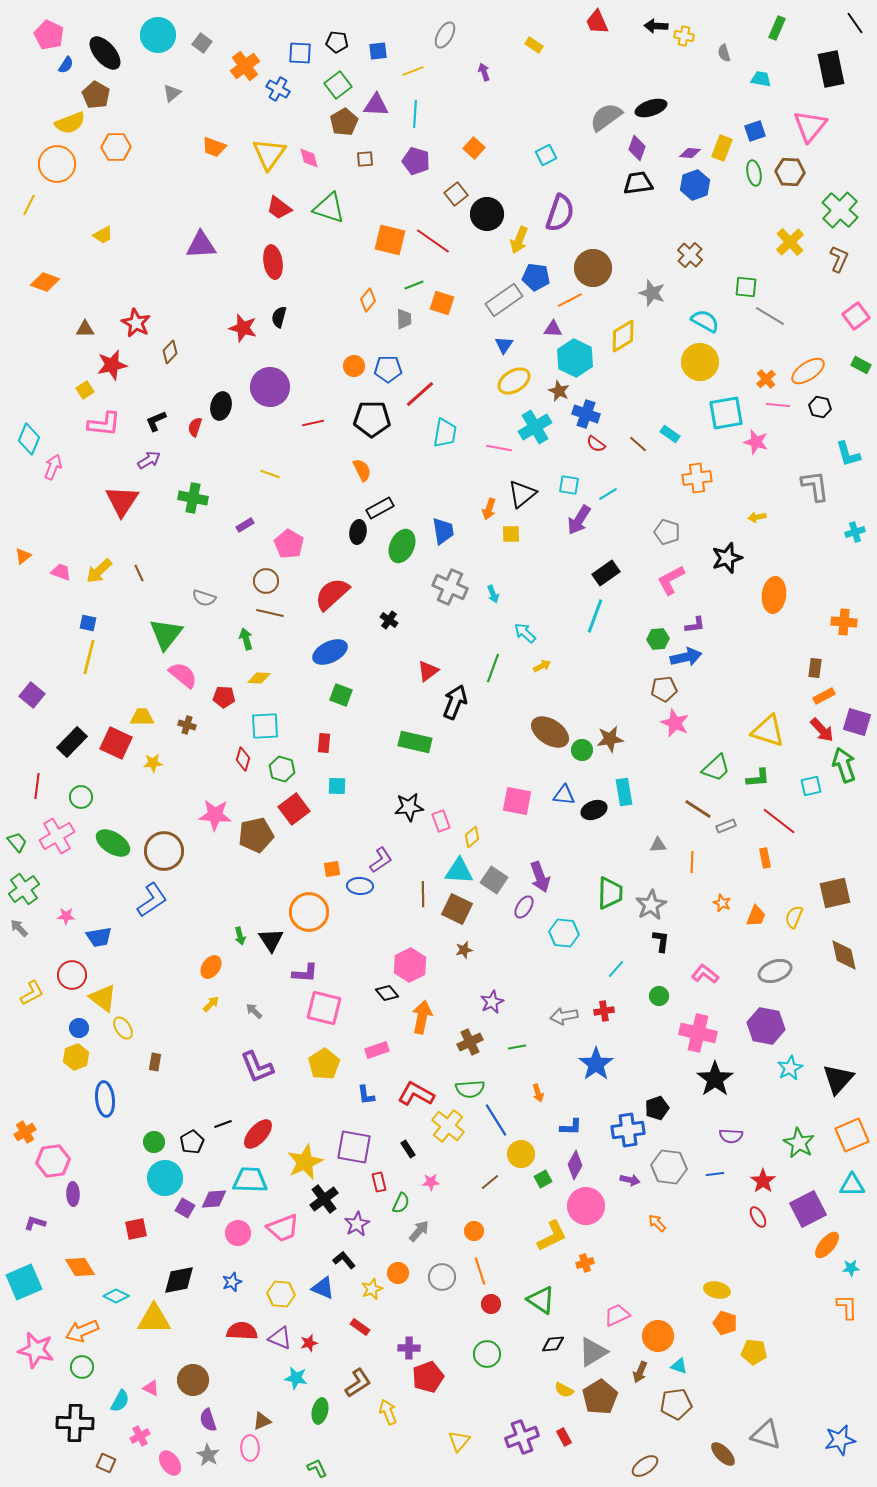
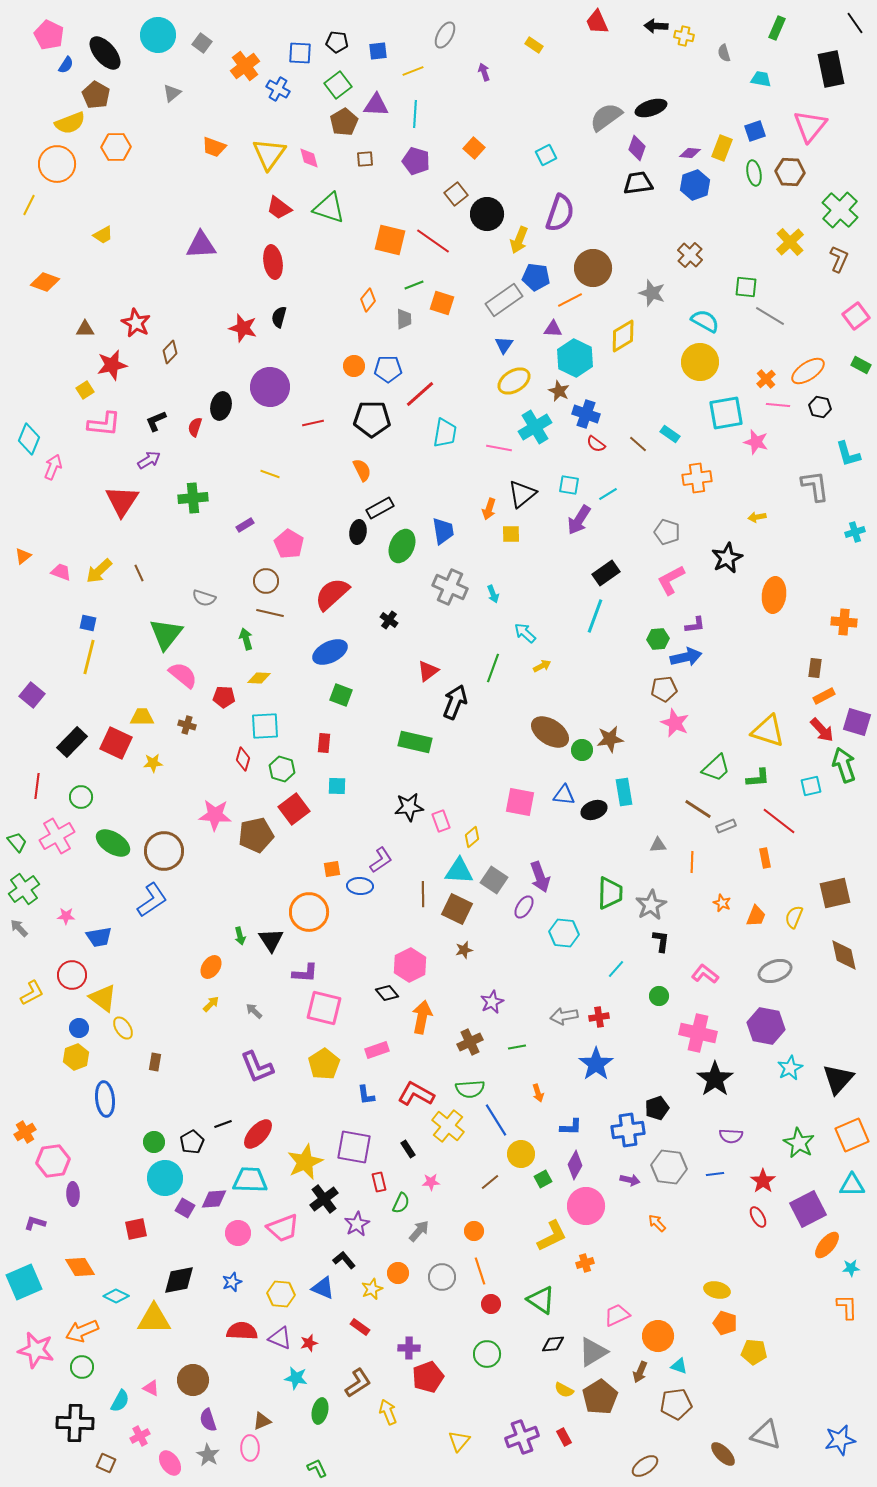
green cross at (193, 498): rotated 16 degrees counterclockwise
black star at (727, 558): rotated 8 degrees counterclockwise
pink square at (517, 801): moved 3 px right, 1 px down
red cross at (604, 1011): moved 5 px left, 6 px down
